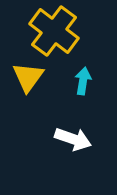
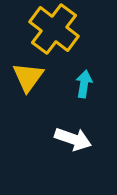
yellow cross: moved 2 px up
cyan arrow: moved 1 px right, 3 px down
